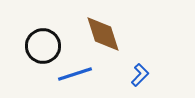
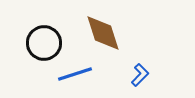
brown diamond: moved 1 px up
black circle: moved 1 px right, 3 px up
